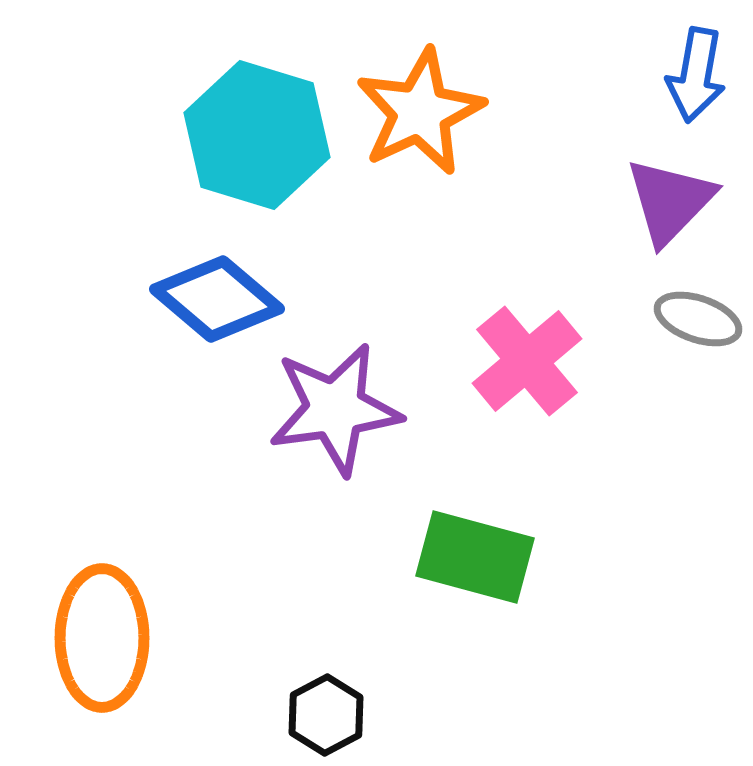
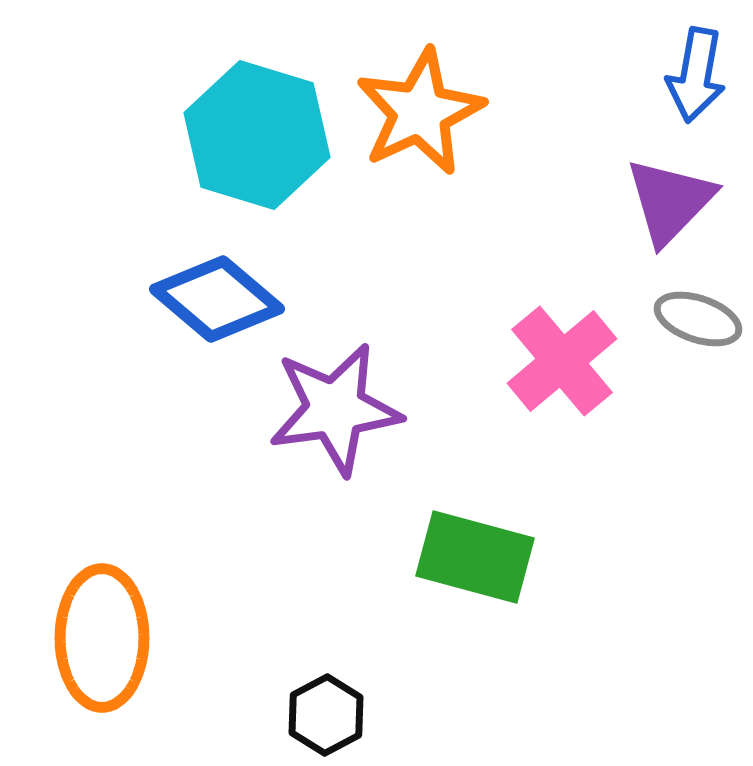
pink cross: moved 35 px right
